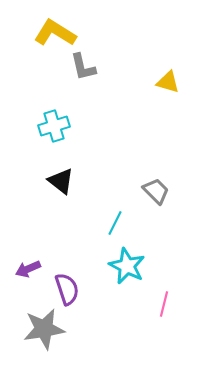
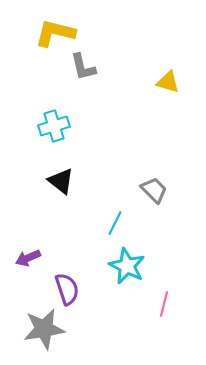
yellow L-shape: rotated 18 degrees counterclockwise
gray trapezoid: moved 2 px left, 1 px up
purple arrow: moved 11 px up
